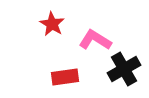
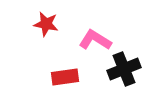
red star: moved 6 px left; rotated 20 degrees counterclockwise
black cross: rotated 8 degrees clockwise
